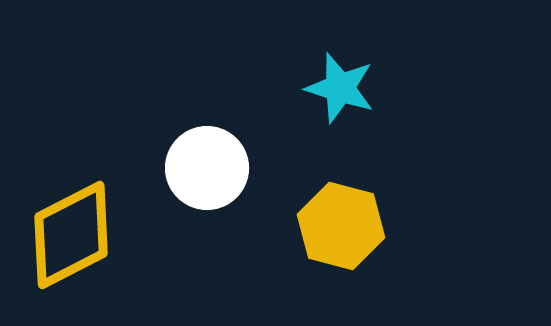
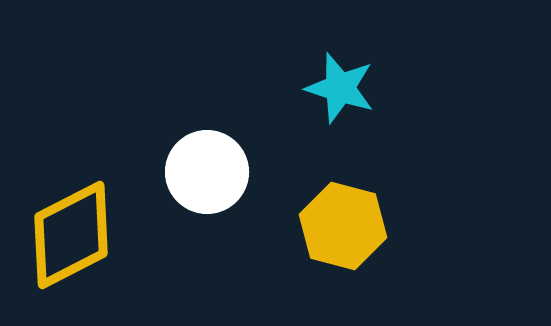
white circle: moved 4 px down
yellow hexagon: moved 2 px right
